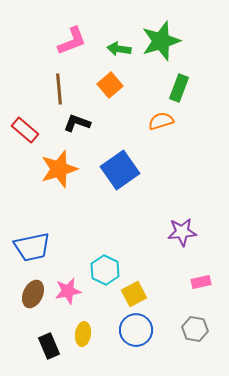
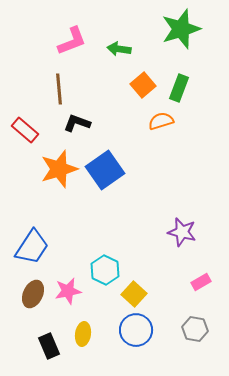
green star: moved 20 px right, 12 px up
orange square: moved 33 px right
blue square: moved 15 px left
purple star: rotated 20 degrees clockwise
blue trapezoid: rotated 45 degrees counterclockwise
pink rectangle: rotated 18 degrees counterclockwise
yellow square: rotated 20 degrees counterclockwise
